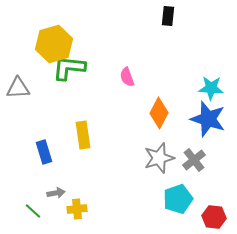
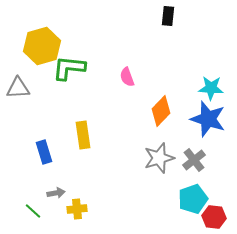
yellow hexagon: moved 12 px left, 2 px down
orange diamond: moved 2 px right, 2 px up; rotated 16 degrees clockwise
cyan pentagon: moved 15 px right
